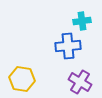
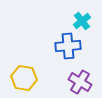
cyan cross: rotated 30 degrees counterclockwise
yellow hexagon: moved 2 px right, 1 px up
